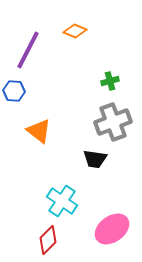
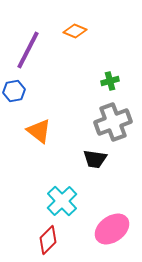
blue hexagon: rotated 15 degrees counterclockwise
cyan cross: rotated 12 degrees clockwise
